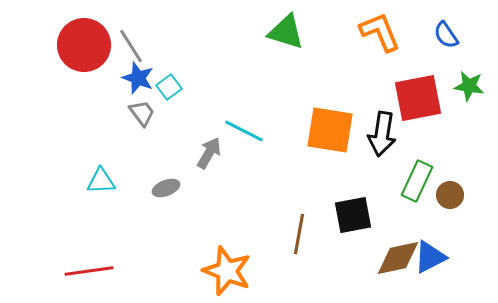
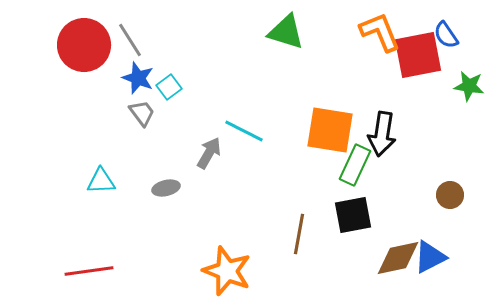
gray line: moved 1 px left, 6 px up
red square: moved 43 px up
green rectangle: moved 62 px left, 16 px up
gray ellipse: rotated 8 degrees clockwise
